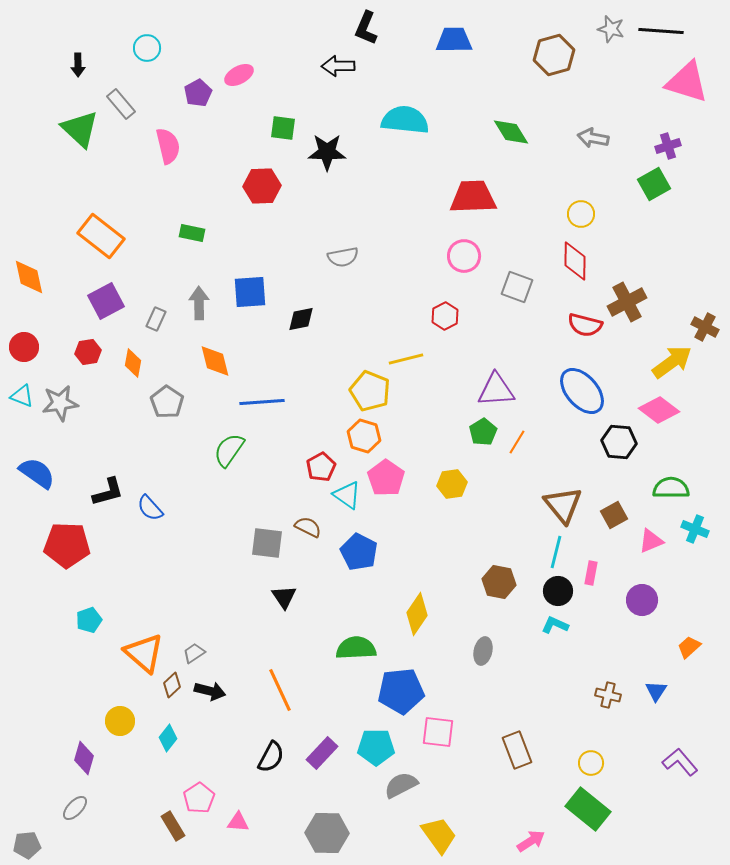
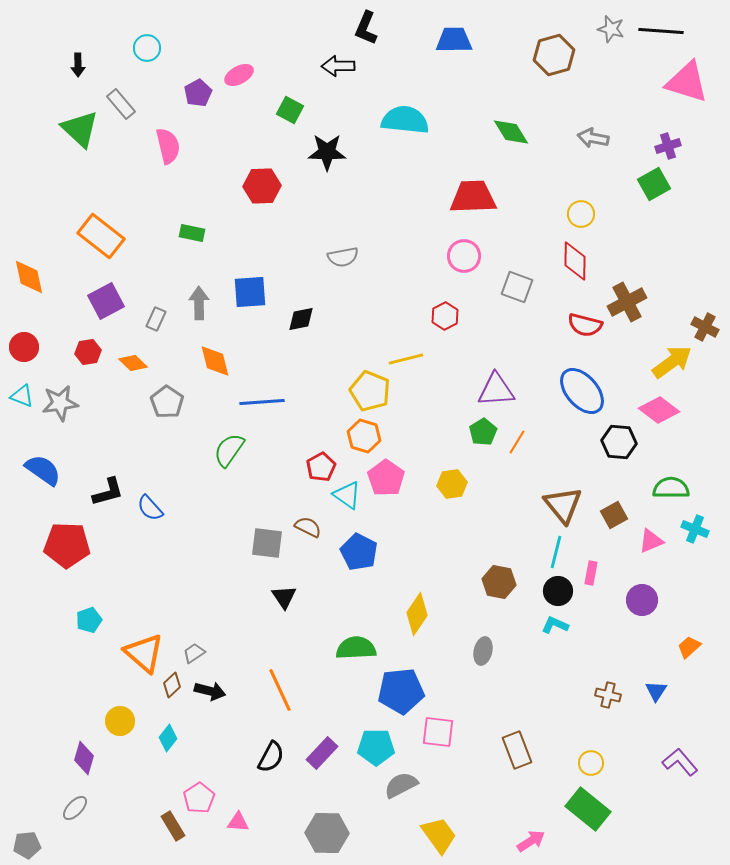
green square at (283, 128): moved 7 px right, 18 px up; rotated 20 degrees clockwise
orange diamond at (133, 363): rotated 56 degrees counterclockwise
blue semicircle at (37, 473): moved 6 px right, 3 px up
